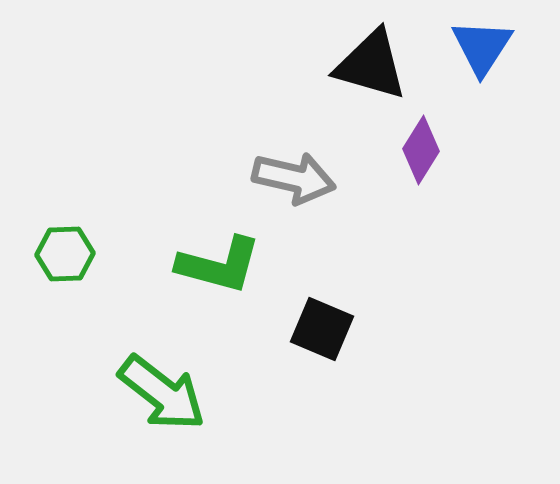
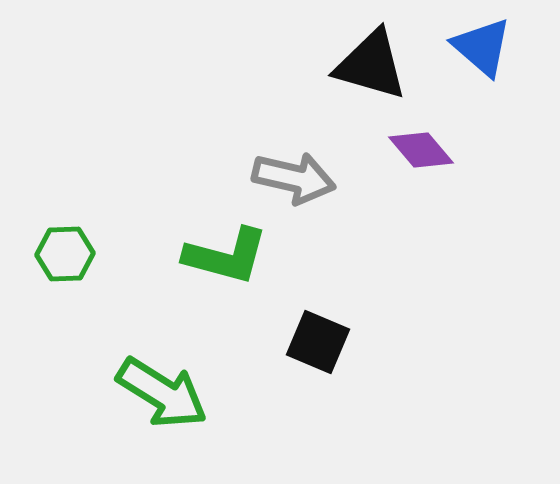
blue triangle: rotated 22 degrees counterclockwise
purple diamond: rotated 72 degrees counterclockwise
green L-shape: moved 7 px right, 9 px up
black square: moved 4 px left, 13 px down
green arrow: rotated 6 degrees counterclockwise
